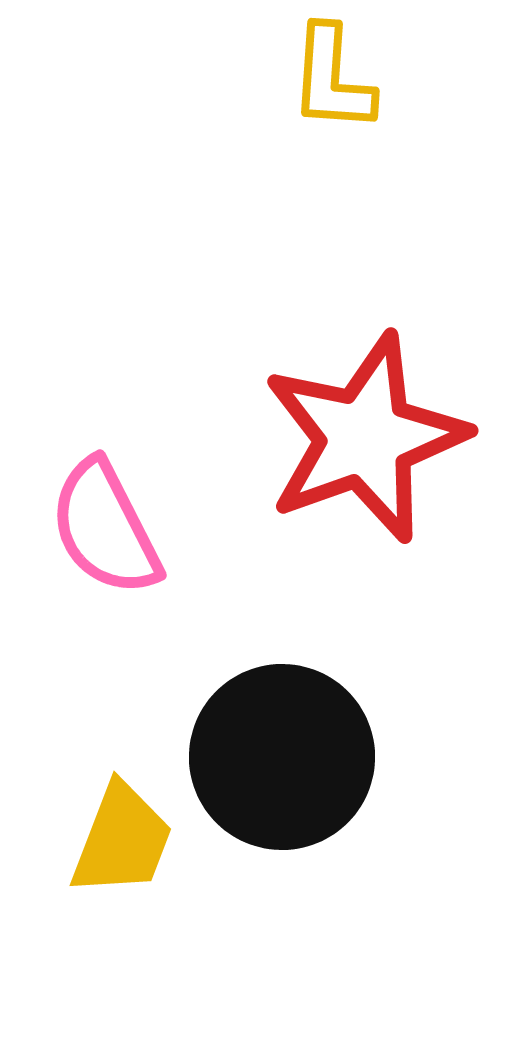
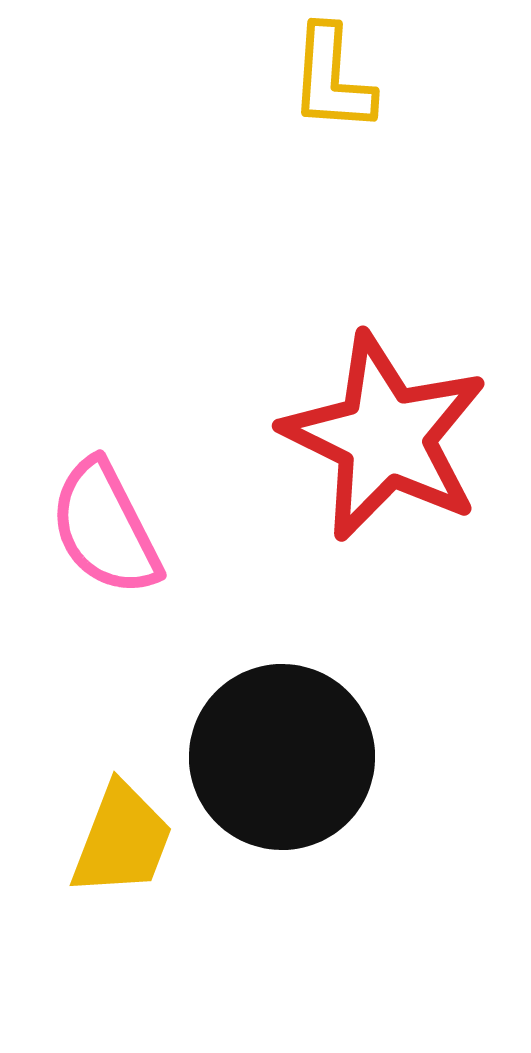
red star: moved 20 px right, 1 px up; rotated 26 degrees counterclockwise
